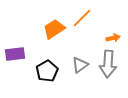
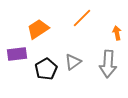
orange trapezoid: moved 16 px left
orange arrow: moved 4 px right, 5 px up; rotated 88 degrees counterclockwise
purple rectangle: moved 2 px right
gray triangle: moved 7 px left, 3 px up
black pentagon: moved 1 px left, 2 px up
